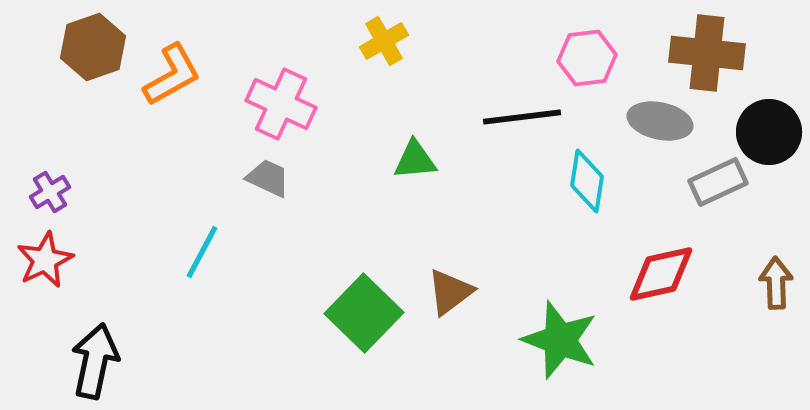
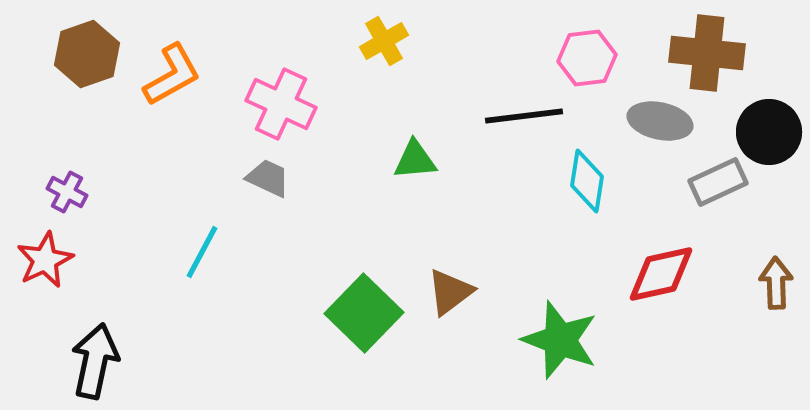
brown hexagon: moved 6 px left, 7 px down
black line: moved 2 px right, 1 px up
purple cross: moved 17 px right; rotated 30 degrees counterclockwise
